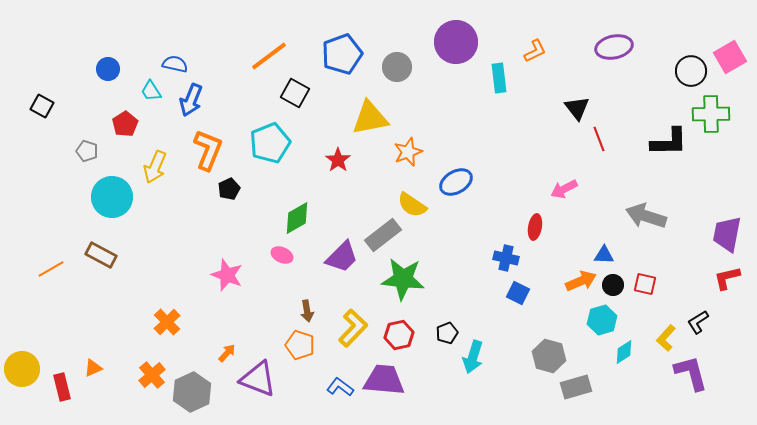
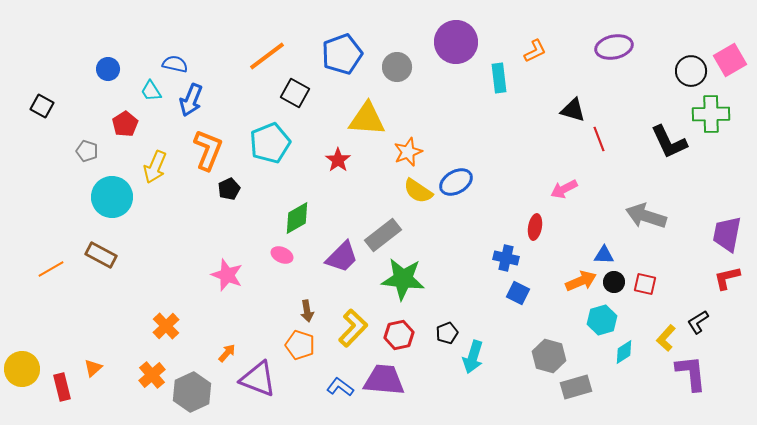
orange line at (269, 56): moved 2 px left
pink square at (730, 57): moved 3 px down
black triangle at (577, 108): moved 4 px left, 2 px down; rotated 36 degrees counterclockwise
yellow triangle at (370, 118): moved 3 px left, 1 px down; rotated 15 degrees clockwise
black L-shape at (669, 142): rotated 66 degrees clockwise
yellow semicircle at (412, 205): moved 6 px right, 14 px up
black circle at (613, 285): moved 1 px right, 3 px up
orange cross at (167, 322): moved 1 px left, 4 px down
orange triangle at (93, 368): rotated 18 degrees counterclockwise
purple L-shape at (691, 373): rotated 9 degrees clockwise
